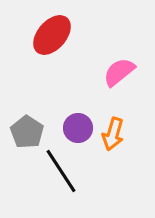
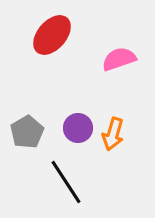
pink semicircle: moved 13 px up; rotated 20 degrees clockwise
gray pentagon: rotated 8 degrees clockwise
black line: moved 5 px right, 11 px down
